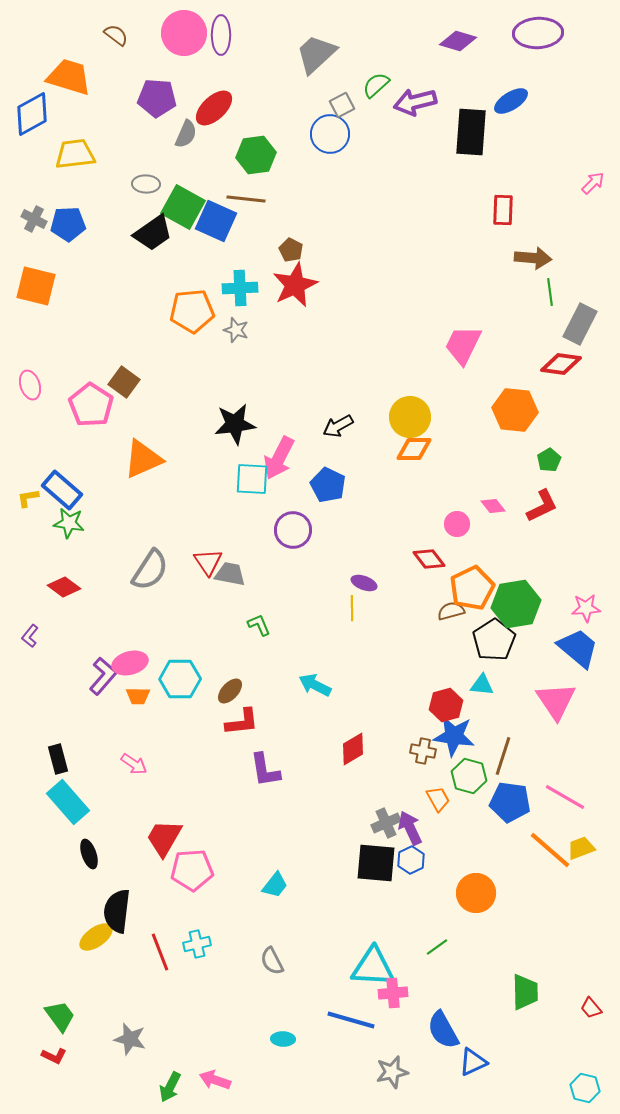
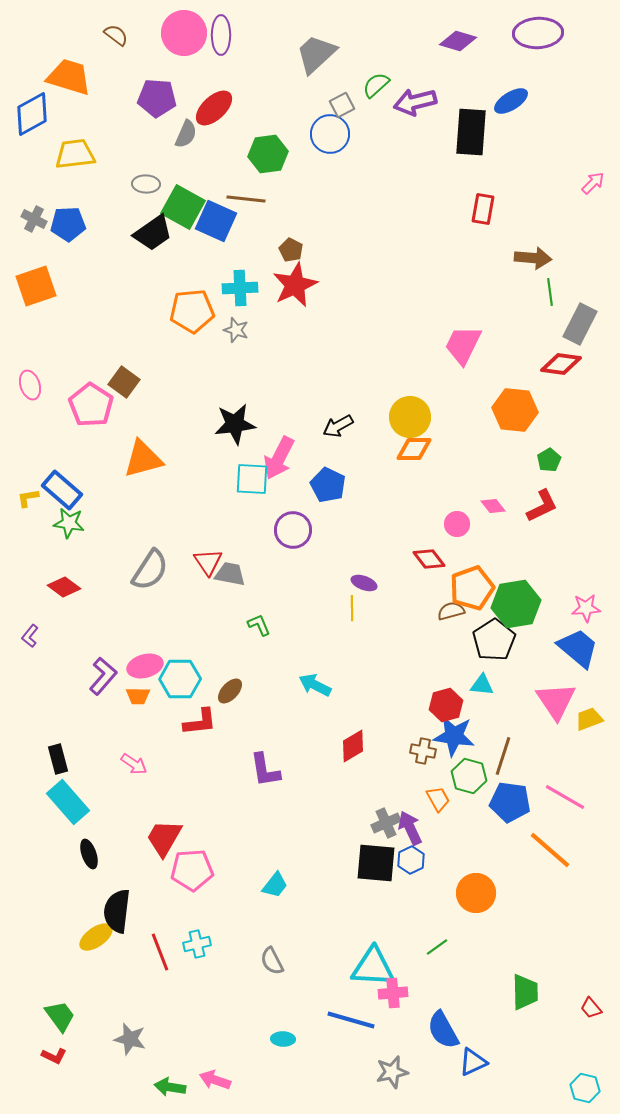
green hexagon at (256, 155): moved 12 px right, 1 px up
red rectangle at (503, 210): moved 20 px left, 1 px up; rotated 8 degrees clockwise
orange square at (36, 286): rotated 33 degrees counterclockwise
orange triangle at (143, 459): rotated 9 degrees clockwise
orange pentagon at (472, 588): rotated 6 degrees clockwise
pink ellipse at (130, 663): moved 15 px right, 3 px down
red L-shape at (242, 722): moved 42 px left
red diamond at (353, 749): moved 3 px up
yellow trapezoid at (581, 848): moved 8 px right, 129 px up
green arrow at (170, 1087): rotated 72 degrees clockwise
